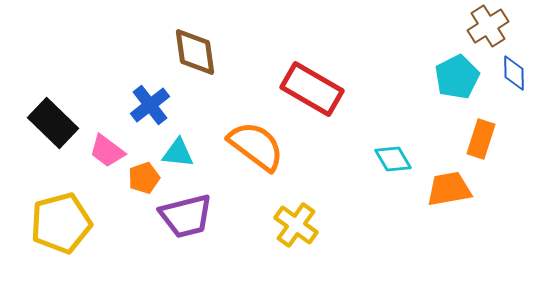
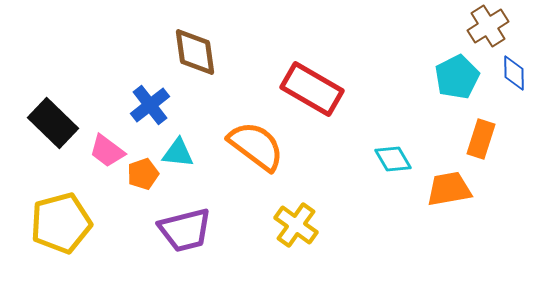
orange pentagon: moved 1 px left, 4 px up
purple trapezoid: moved 1 px left, 14 px down
